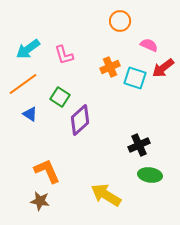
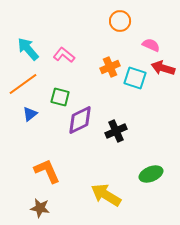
pink semicircle: moved 2 px right
cyan arrow: rotated 85 degrees clockwise
pink L-shape: rotated 145 degrees clockwise
red arrow: rotated 55 degrees clockwise
green square: rotated 18 degrees counterclockwise
blue triangle: rotated 49 degrees clockwise
purple diamond: rotated 16 degrees clockwise
black cross: moved 23 px left, 14 px up
green ellipse: moved 1 px right, 1 px up; rotated 30 degrees counterclockwise
brown star: moved 7 px down
